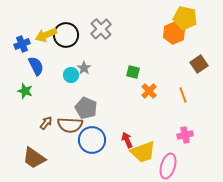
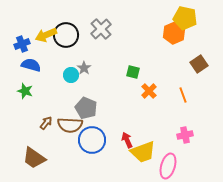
blue semicircle: moved 5 px left, 1 px up; rotated 48 degrees counterclockwise
